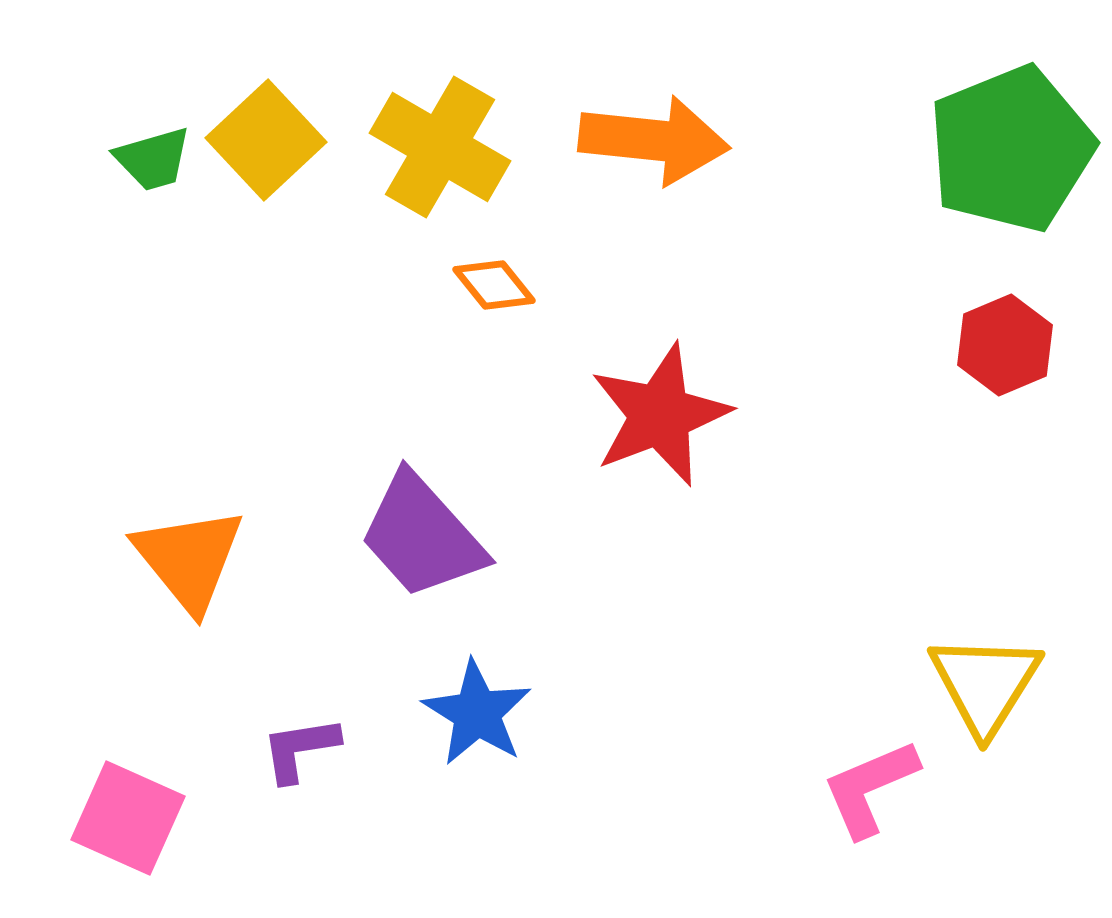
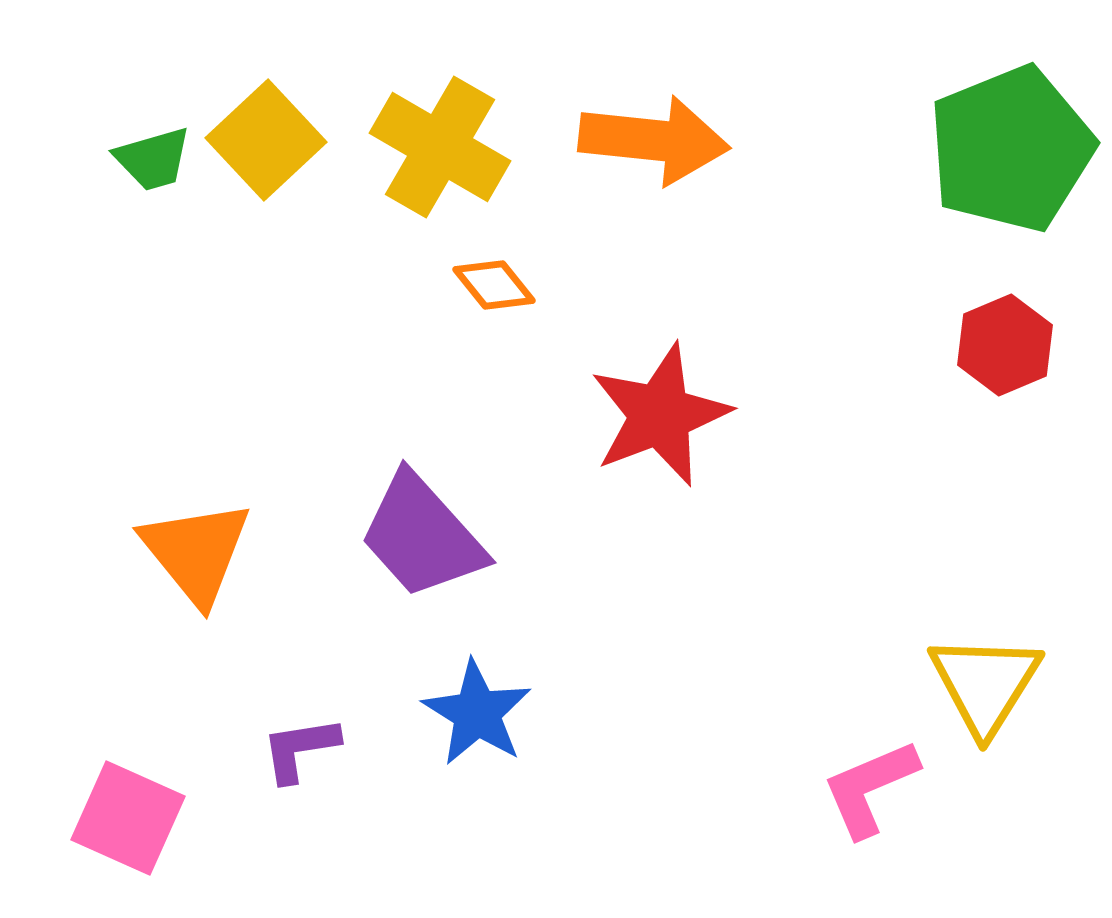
orange triangle: moved 7 px right, 7 px up
